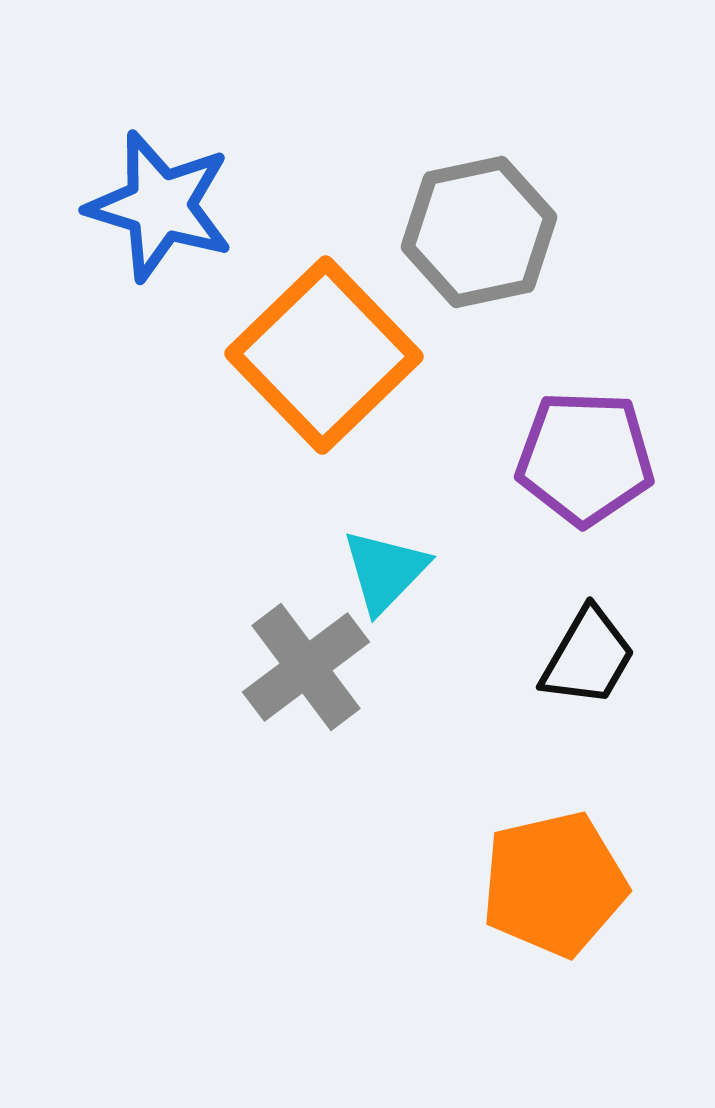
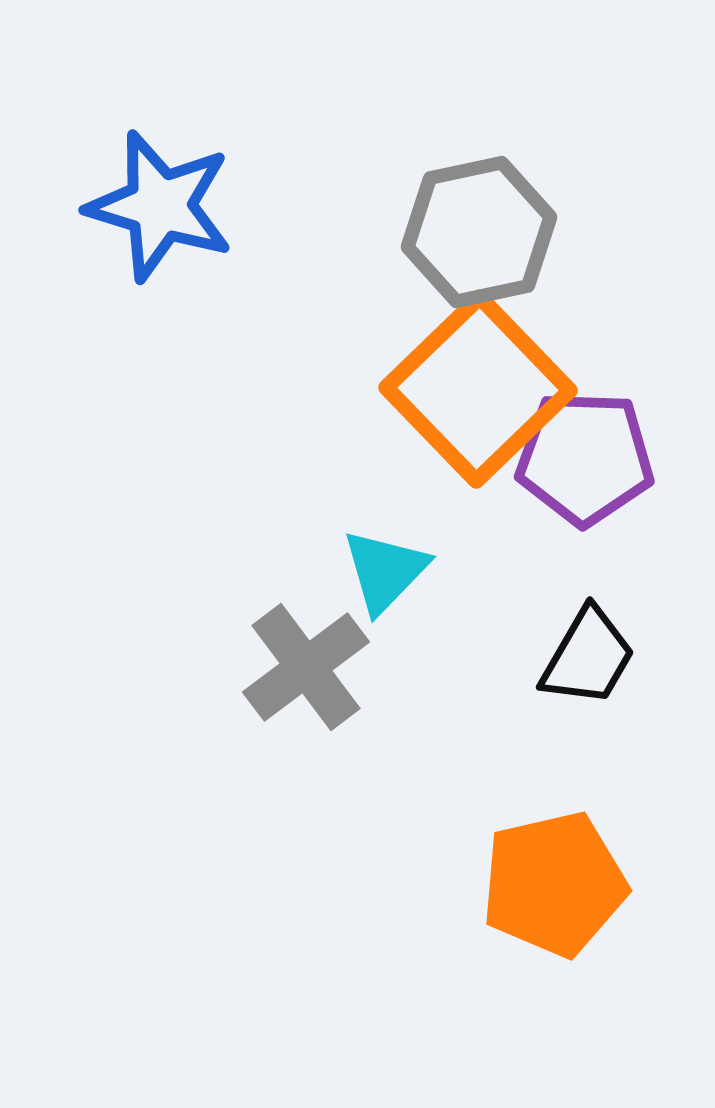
orange square: moved 154 px right, 34 px down
